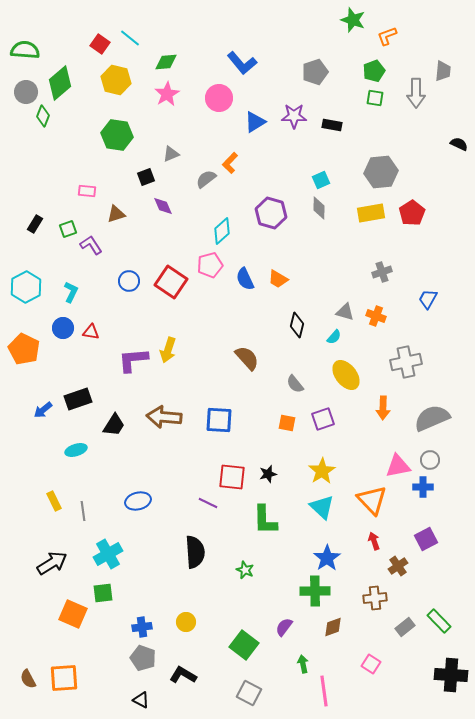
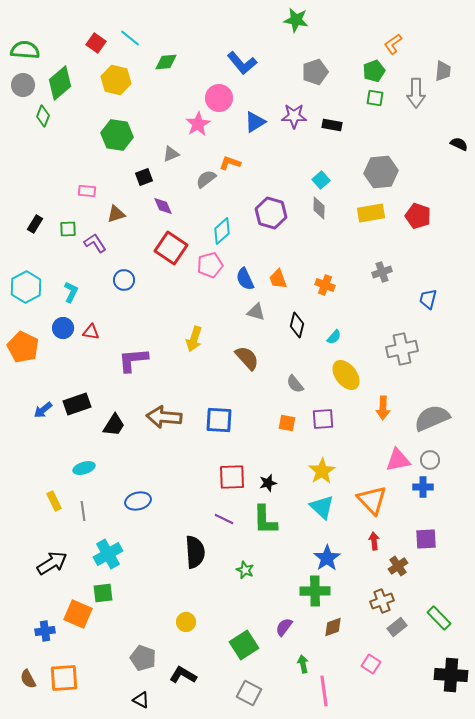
green star at (353, 20): moved 57 px left; rotated 10 degrees counterclockwise
orange L-shape at (387, 36): moved 6 px right, 8 px down; rotated 15 degrees counterclockwise
red square at (100, 44): moved 4 px left, 1 px up
gray circle at (26, 92): moved 3 px left, 7 px up
pink star at (167, 94): moved 31 px right, 30 px down
orange L-shape at (230, 163): rotated 65 degrees clockwise
black square at (146, 177): moved 2 px left
cyan square at (321, 180): rotated 18 degrees counterclockwise
red pentagon at (412, 213): moved 6 px right, 3 px down; rotated 20 degrees counterclockwise
green square at (68, 229): rotated 18 degrees clockwise
purple L-shape at (91, 245): moved 4 px right, 2 px up
orange trapezoid at (278, 279): rotated 40 degrees clockwise
blue circle at (129, 281): moved 5 px left, 1 px up
red square at (171, 282): moved 34 px up
blue trapezoid at (428, 299): rotated 15 degrees counterclockwise
gray triangle at (345, 312): moved 89 px left
orange cross at (376, 316): moved 51 px left, 31 px up
orange pentagon at (24, 349): moved 1 px left, 2 px up
yellow arrow at (168, 350): moved 26 px right, 11 px up
gray cross at (406, 362): moved 4 px left, 13 px up
black rectangle at (78, 399): moved 1 px left, 5 px down
purple square at (323, 419): rotated 15 degrees clockwise
cyan ellipse at (76, 450): moved 8 px right, 18 px down
pink triangle at (398, 466): moved 6 px up
black star at (268, 474): moved 9 px down
red square at (232, 477): rotated 8 degrees counterclockwise
purple line at (208, 503): moved 16 px right, 16 px down
purple square at (426, 539): rotated 25 degrees clockwise
red arrow at (374, 541): rotated 12 degrees clockwise
brown cross at (375, 598): moved 7 px right, 3 px down; rotated 15 degrees counterclockwise
orange square at (73, 614): moved 5 px right
green rectangle at (439, 621): moved 3 px up
blue cross at (142, 627): moved 97 px left, 4 px down
gray rectangle at (405, 627): moved 8 px left
green square at (244, 645): rotated 20 degrees clockwise
